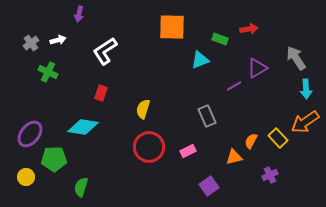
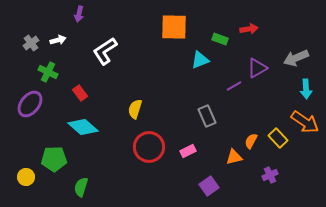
orange square: moved 2 px right
gray arrow: rotated 80 degrees counterclockwise
red rectangle: moved 21 px left; rotated 56 degrees counterclockwise
yellow semicircle: moved 8 px left
orange arrow: rotated 112 degrees counterclockwise
cyan diamond: rotated 32 degrees clockwise
purple ellipse: moved 30 px up
